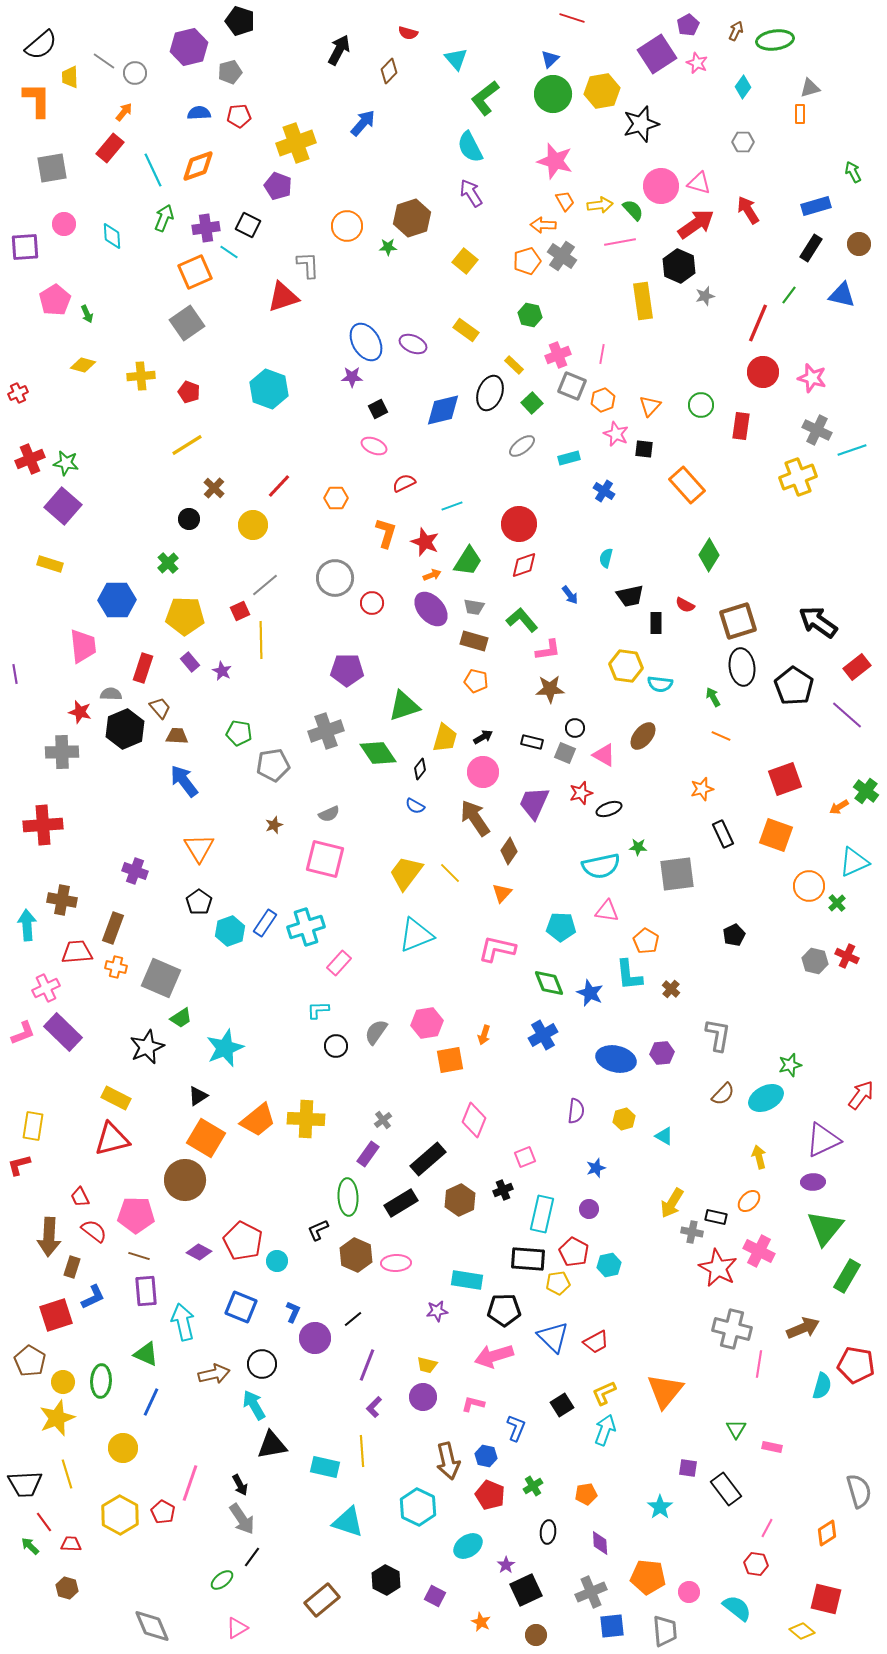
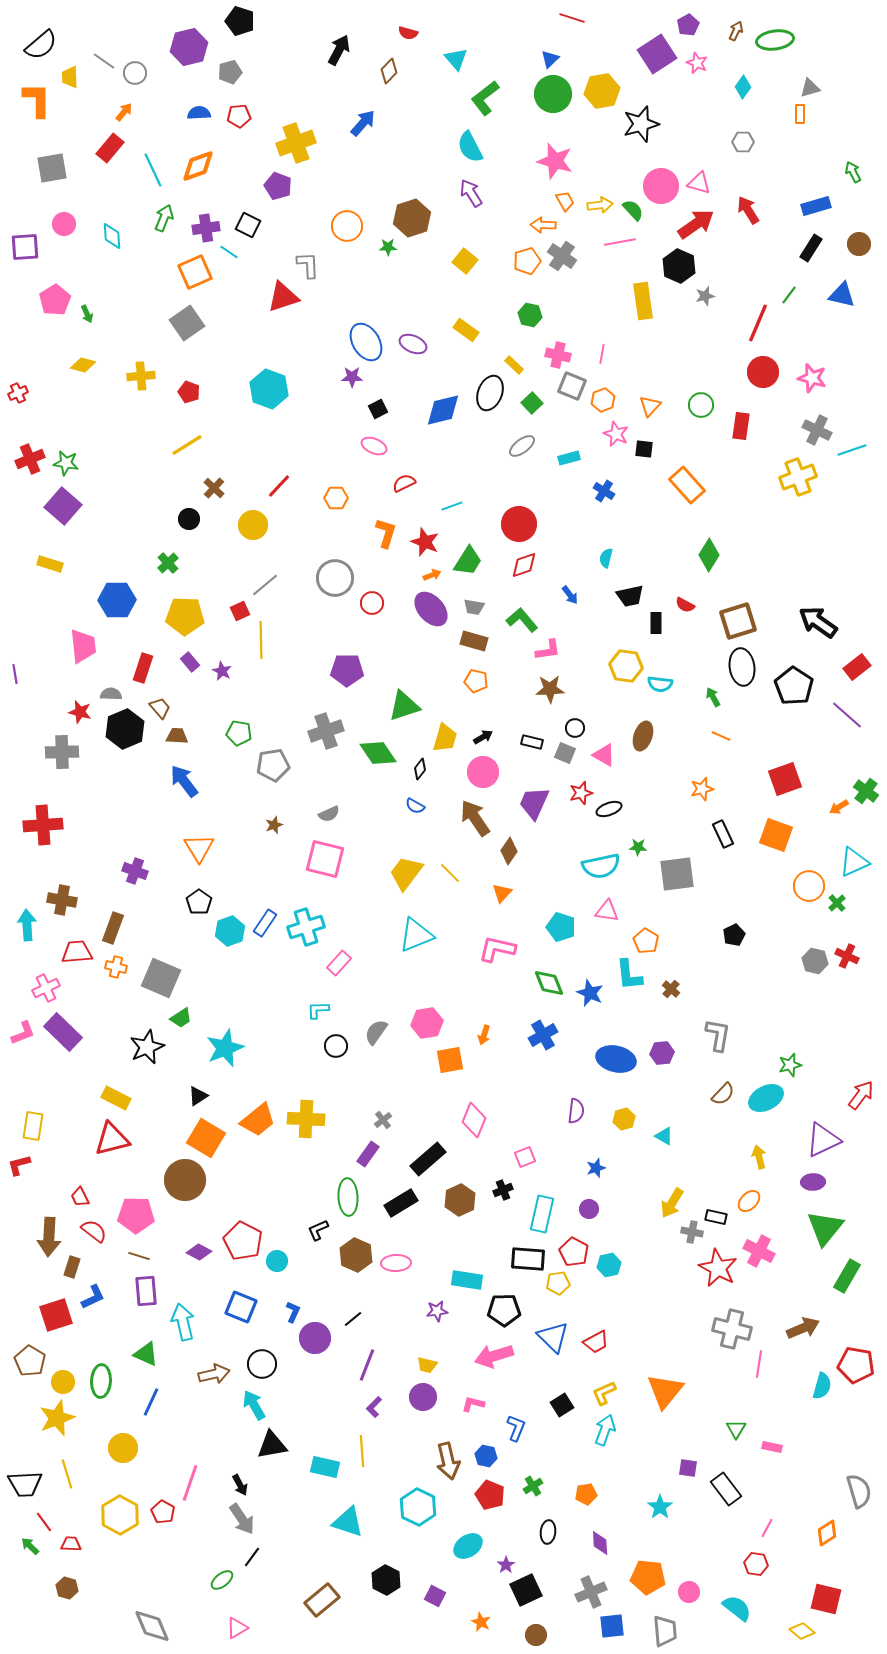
pink cross at (558, 355): rotated 35 degrees clockwise
brown ellipse at (643, 736): rotated 20 degrees counterclockwise
cyan pentagon at (561, 927): rotated 16 degrees clockwise
